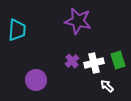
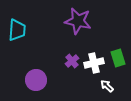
green rectangle: moved 2 px up
